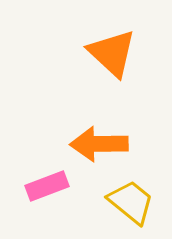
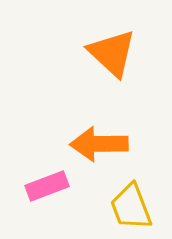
yellow trapezoid: moved 5 px down; rotated 150 degrees counterclockwise
